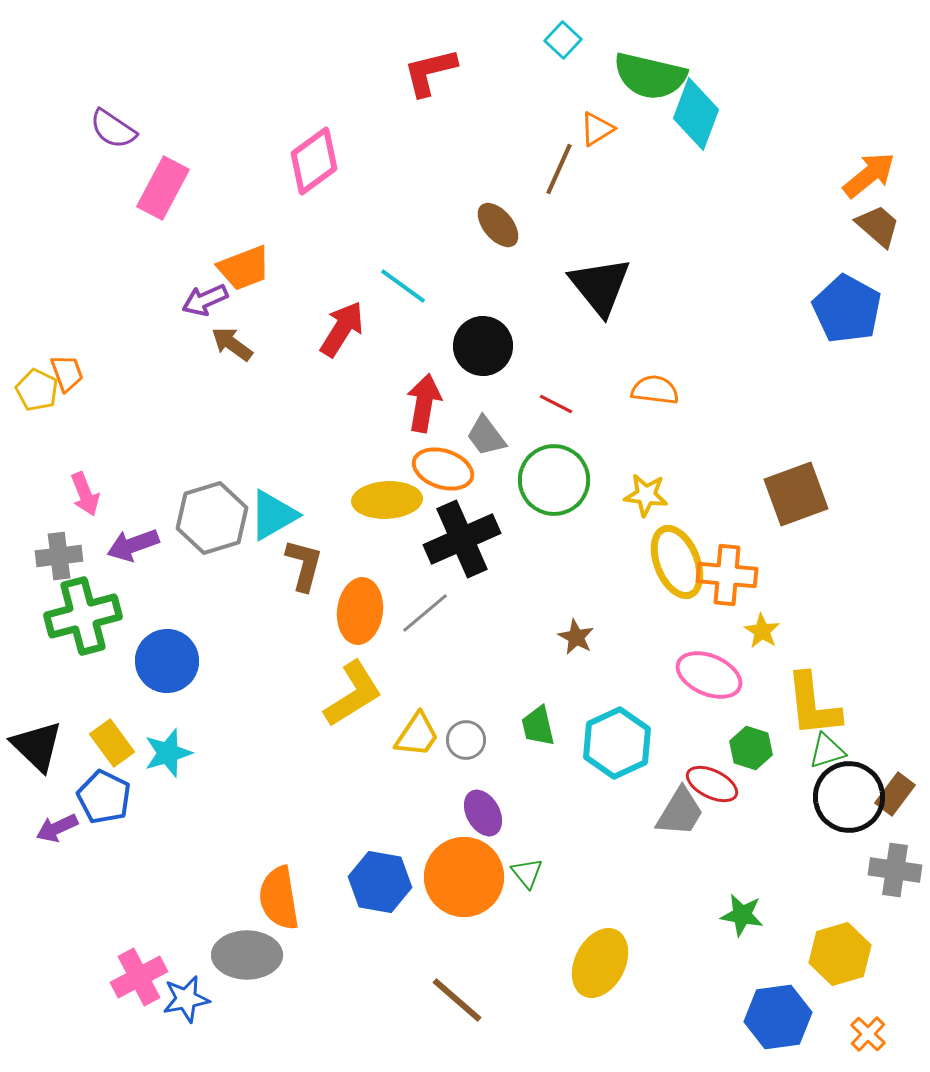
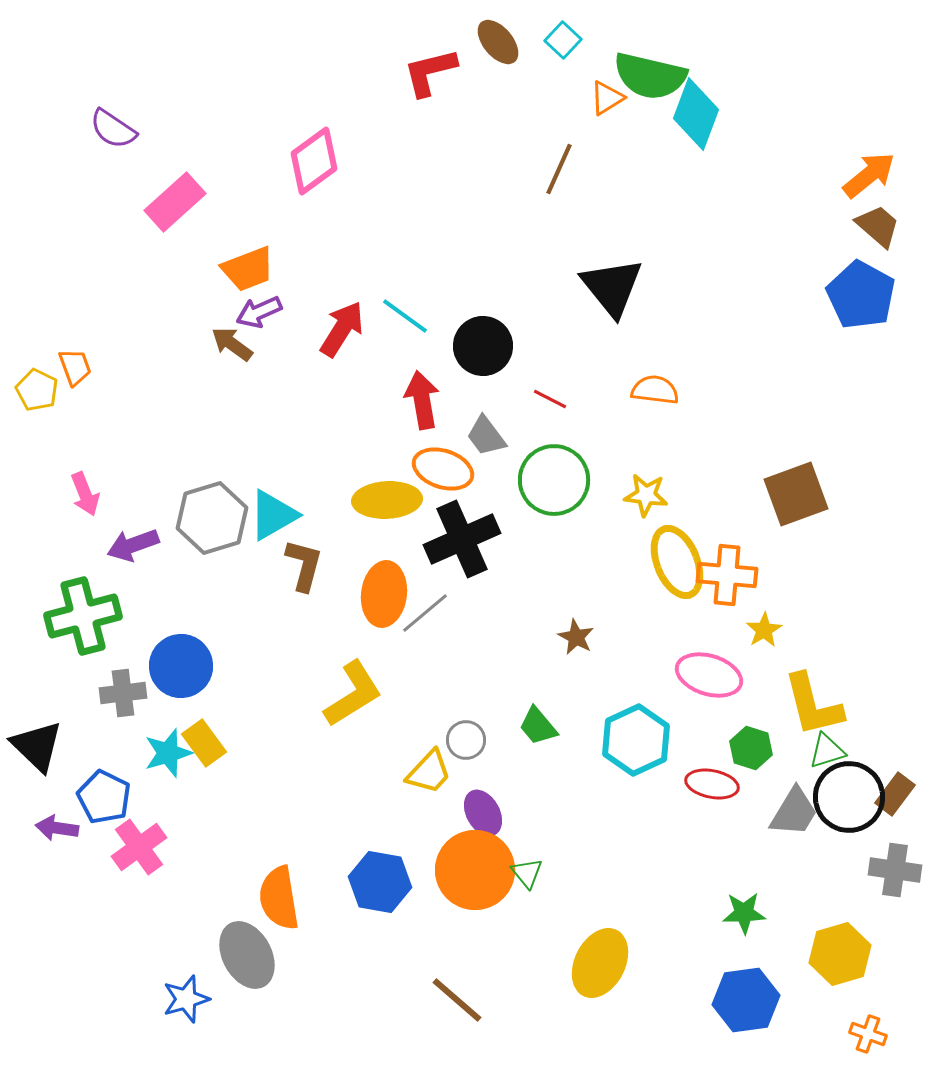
orange triangle at (597, 129): moved 10 px right, 31 px up
pink rectangle at (163, 188): moved 12 px right, 14 px down; rotated 20 degrees clockwise
brown ellipse at (498, 225): moved 183 px up
orange trapezoid at (244, 268): moved 4 px right, 1 px down
cyan line at (403, 286): moved 2 px right, 30 px down
black triangle at (600, 286): moved 12 px right, 1 px down
purple arrow at (205, 300): moved 54 px right, 12 px down
blue pentagon at (847, 309): moved 14 px right, 14 px up
orange trapezoid at (67, 373): moved 8 px right, 6 px up
red arrow at (424, 403): moved 2 px left, 3 px up; rotated 20 degrees counterclockwise
red line at (556, 404): moved 6 px left, 5 px up
gray cross at (59, 556): moved 64 px right, 137 px down
orange ellipse at (360, 611): moved 24 px right, 17 px up
yellow star at (762, 631): moved 2 px right, 1 px up; rotated 9 degrees clockwise
blue circle at (167, 661): moved 14 px right, 5 px down
pink ellipse at (709, 675): rotated 6 degrees counterclockwise
yellow L-shape at (813, 705): rotated 8 degrees counterclockwise
green trapezoid at (538, 726): rotated 27 degrees counterclockwise
yellow trapezoid at (417, 735): moved 12 px right, 37 px down; rotated 9 degrees clockwise
yellow rectangle at (112, 743): moved 92 px right
cyan hexagon at (617, 743): moved 19 px right, 3 px up
red ellipse at (712, 784): rotated 15 degrees counterclockwise
gray trapezoid at (680, 812): moved 114 px right
purple arrow at (57, 828): rotated 33 degrees clockwise
orange circle at (464, 877): moved 11 px right, 7 px up
green star at (742, 915): moved 2 px right, 2 px up; rotated 12 degrees counterclockwise
gray ellipse at (247, 955): rotated 62 degrees clockwise
pink cross at (139, 977): moved 130 px up; rotated 8 degrees counterclockwise
blue star at (186, 999): rotated 6 degrees counterclockwise
blue hexagon at (778, 1017): moved 32 px left, 17 px up
orange cross at (868, 1034): rotated 24 degrees counterclockwise
